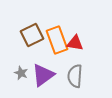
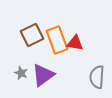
gray semicircle: moved 22 px right, 1 px down
